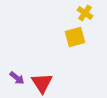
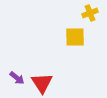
yellow cross: moved 5 px right; rotated 35 degrees clockwise
yellow square: rotated 15 degrees clockwise
